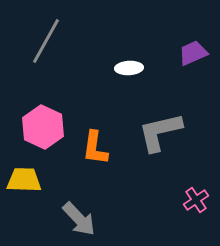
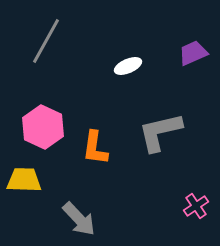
white ellipse: moved 1 px left, 2 px up; rotated 20 degrees counterclockwise
pink cross: moved 6 px down
